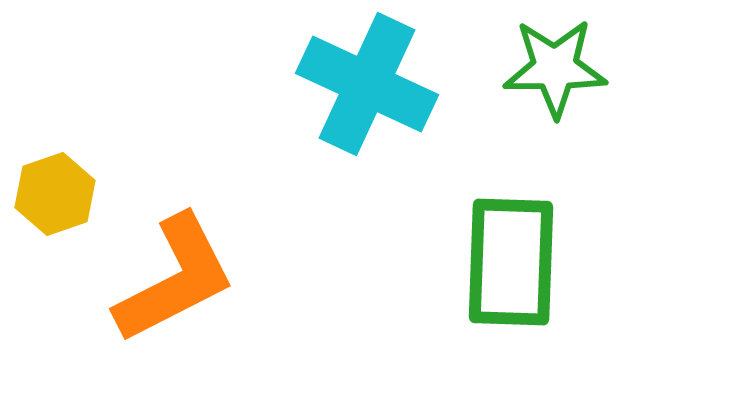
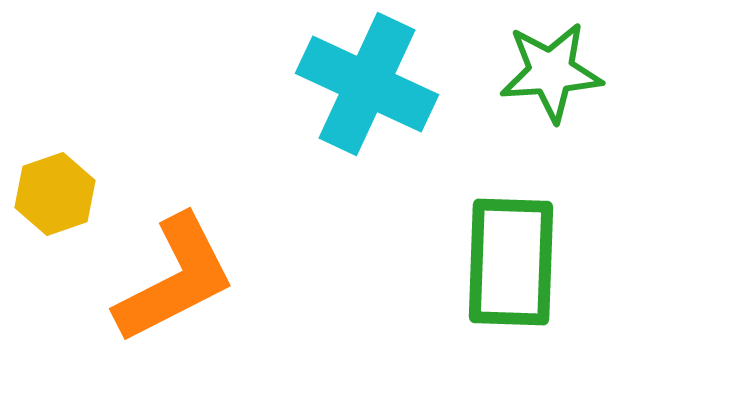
green star: moved 4 px left, 4 px down; rotated 4 degrees counterclockwise
